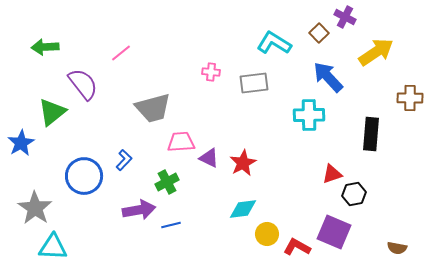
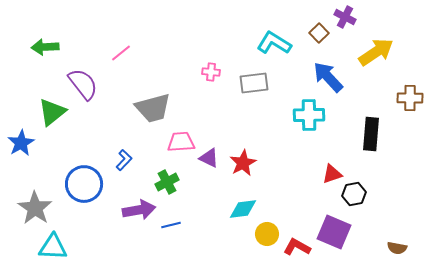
blue circle: moved 8 px down
